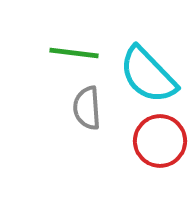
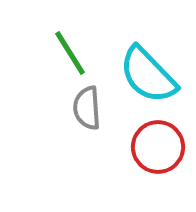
green line: moved 4 px left; rotated 51 degrees clockwise
red circle: moved 2 px left, 6 px down
